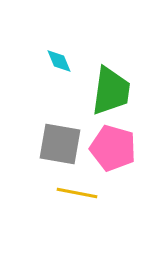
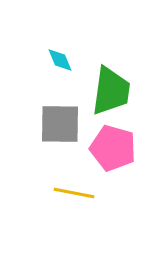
cyan diamond: moved 1 px right, 1 px up
gray square: moved 20 px up; rotated 9 degrees counterclockwise
yellow line: moved 3 px left
